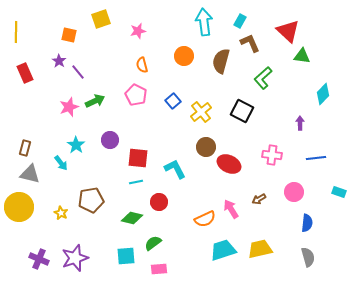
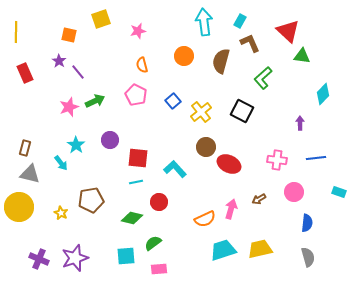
pink cross at (272, 155): moved 5 px right, 5 px down
cyan L-shape at (175, 169): rotated 15 degrees counterclockwise
pink arrow at (231, 209): rotated 48 degrees clockwise
